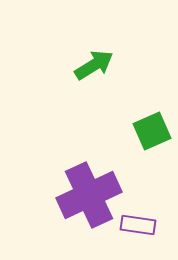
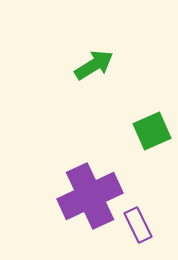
purple cross: moved 1 px right, 1 px down
purple rectangle: rotated 56 degrees clockwise
